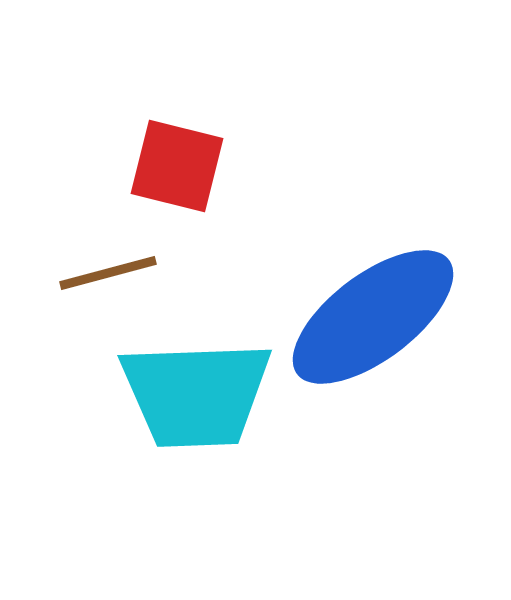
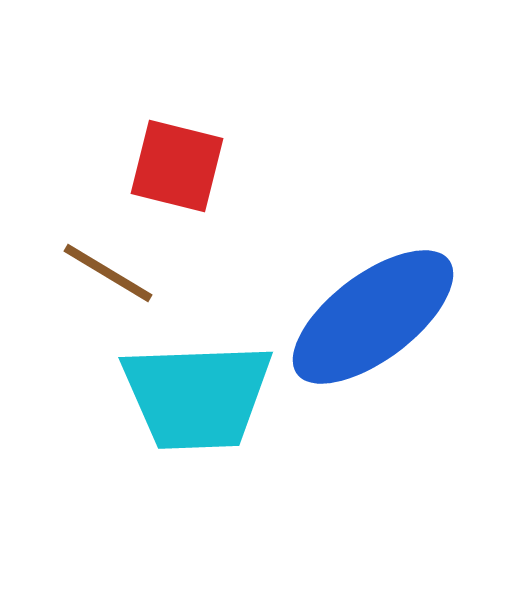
brown line: rotated 46 degrees clockwise
cyan trapezoid: moved 1 px right, 2 px down
